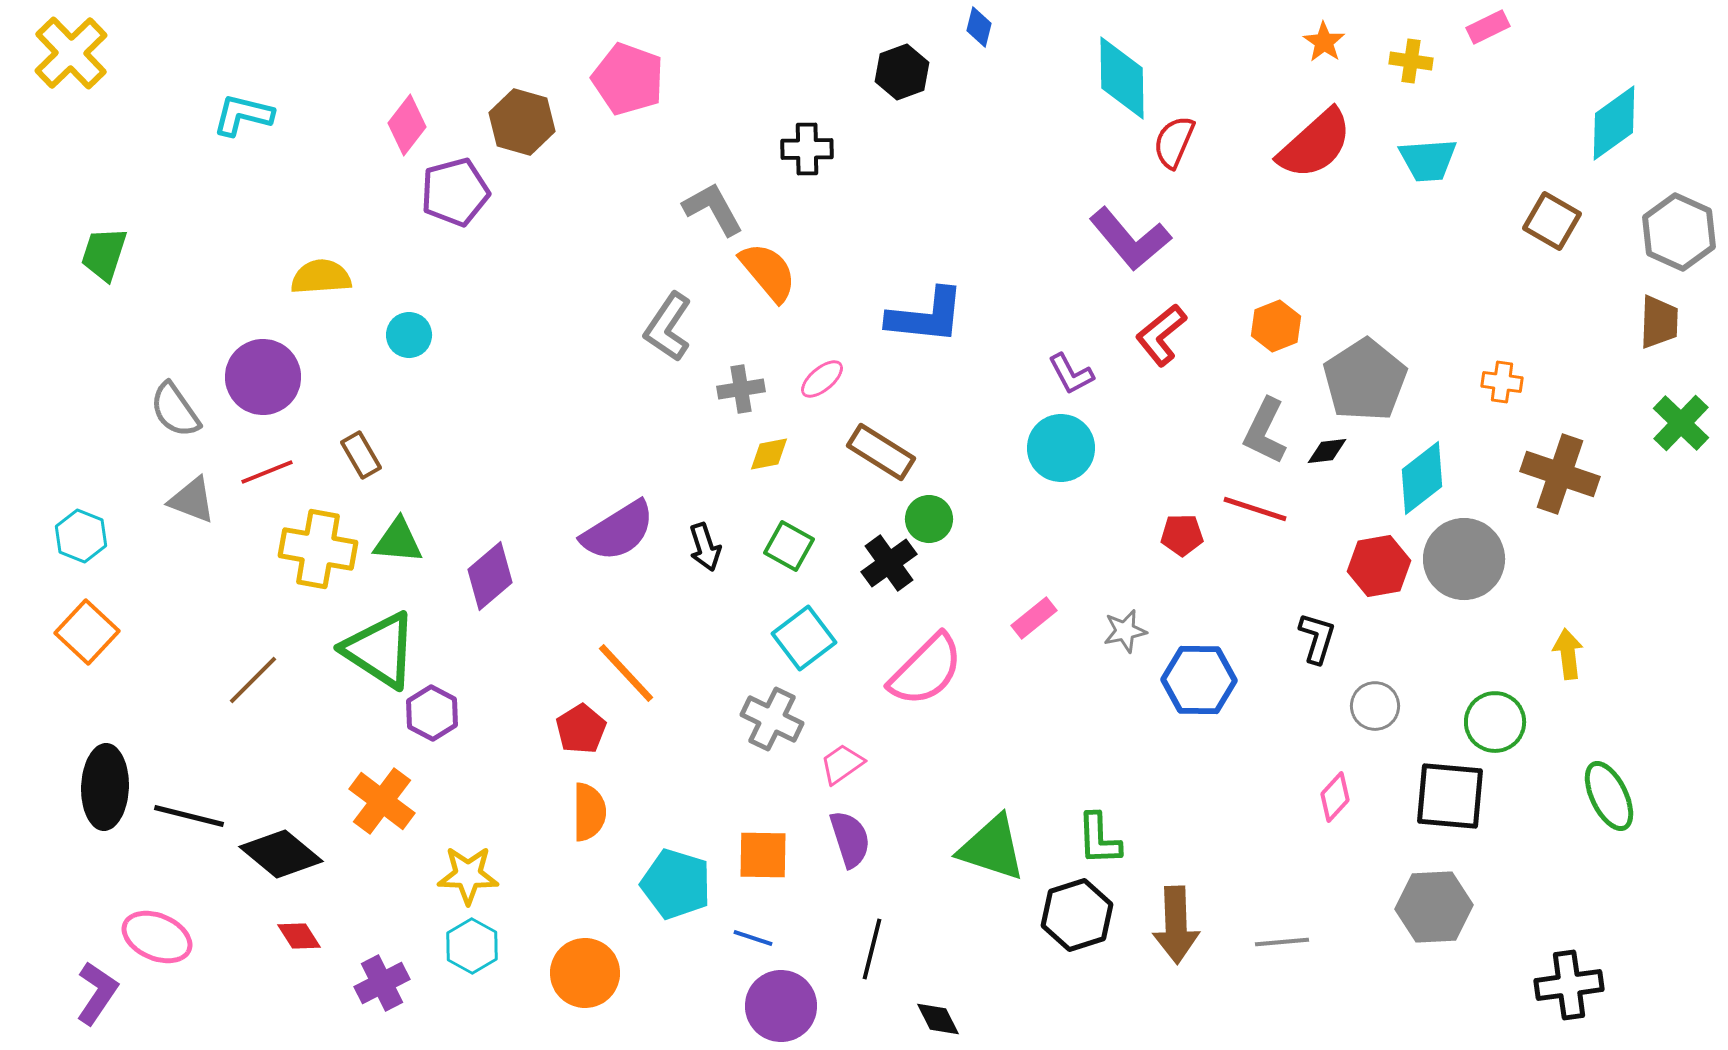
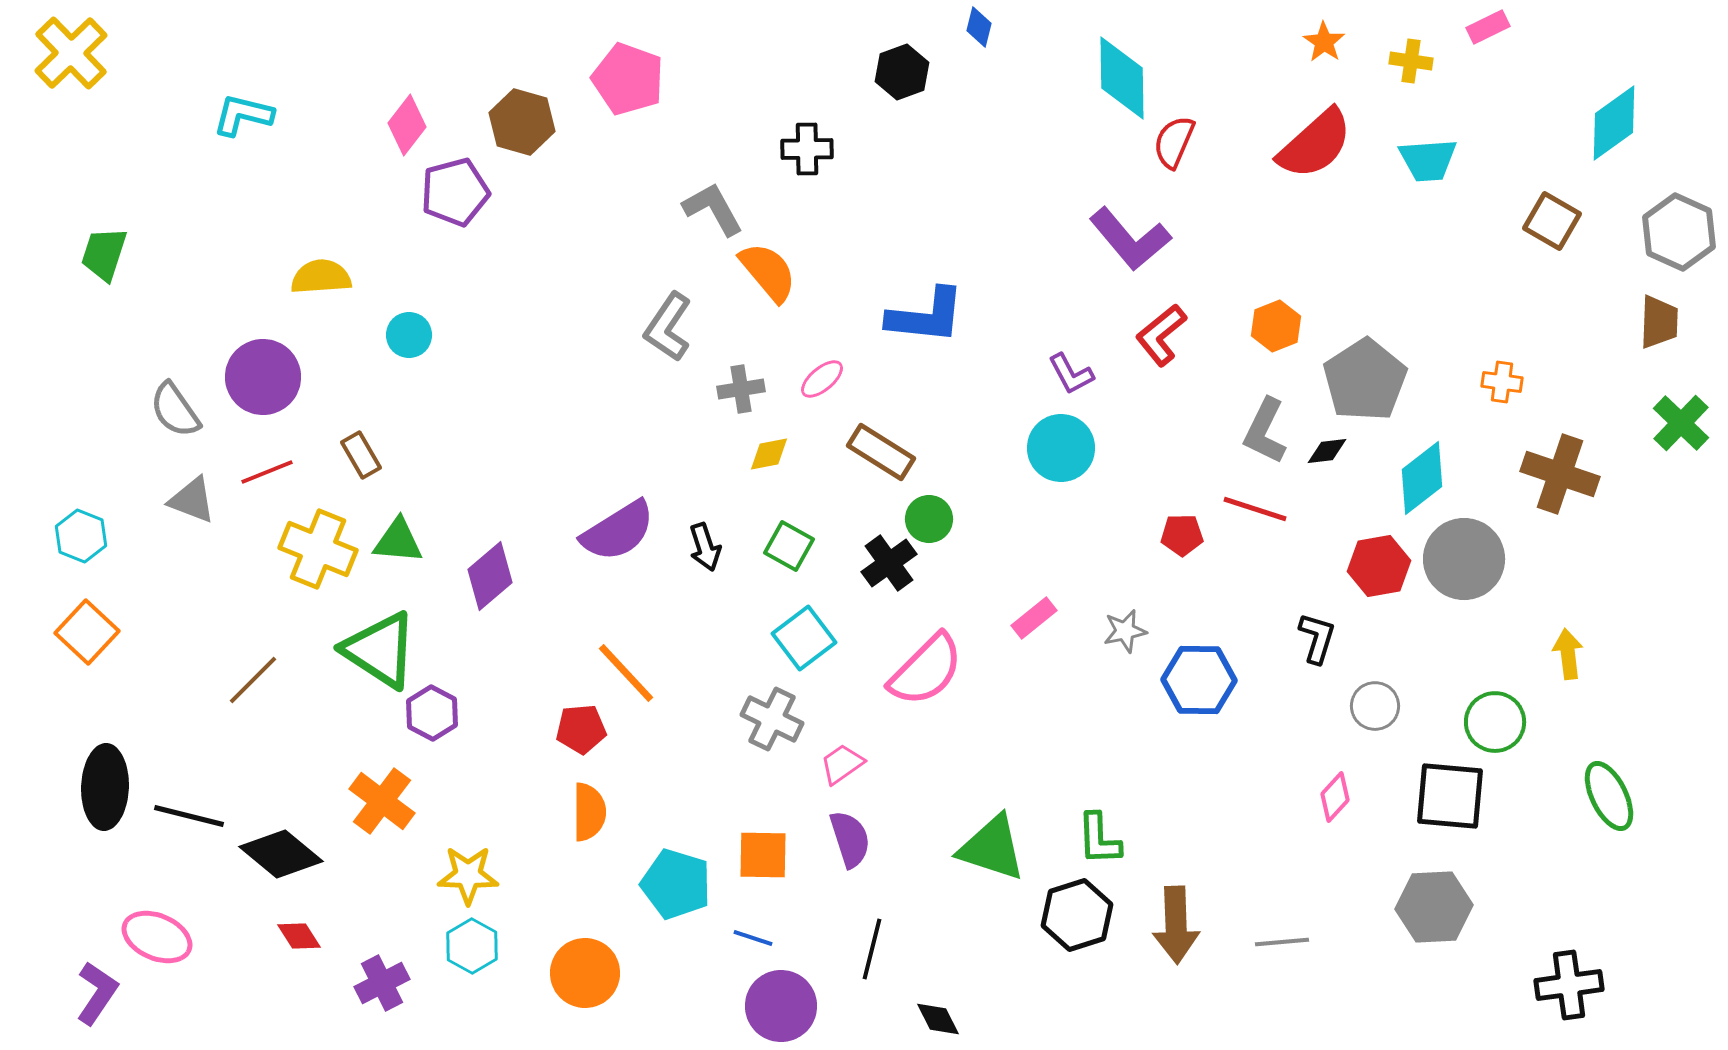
yellow cross at (318, 549): rotated 12 degrees clockwise
red pentagon at (581, 729): rotated 27 degrees clockwise
